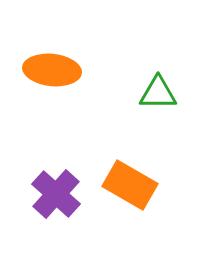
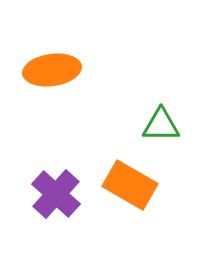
orange ellipse: rotated 14 degrees counterclockwise
green triangle: moved 3 px right, 32 px down
